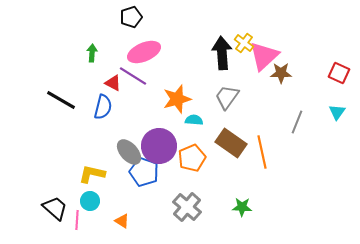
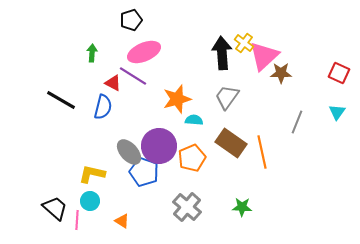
black pentagon: moved 3 px down
